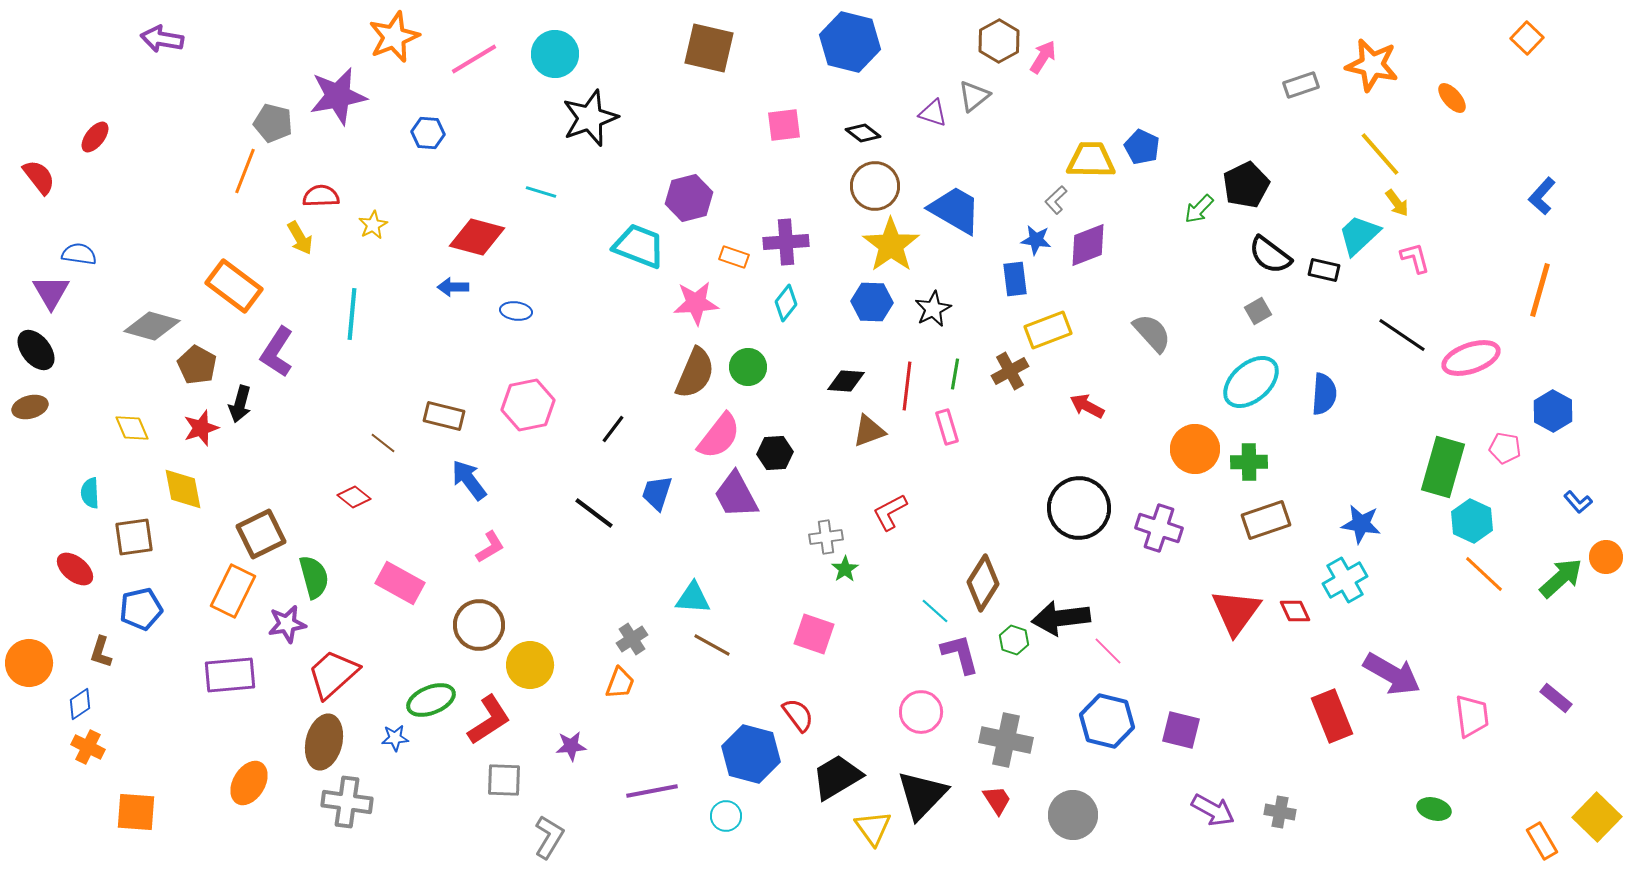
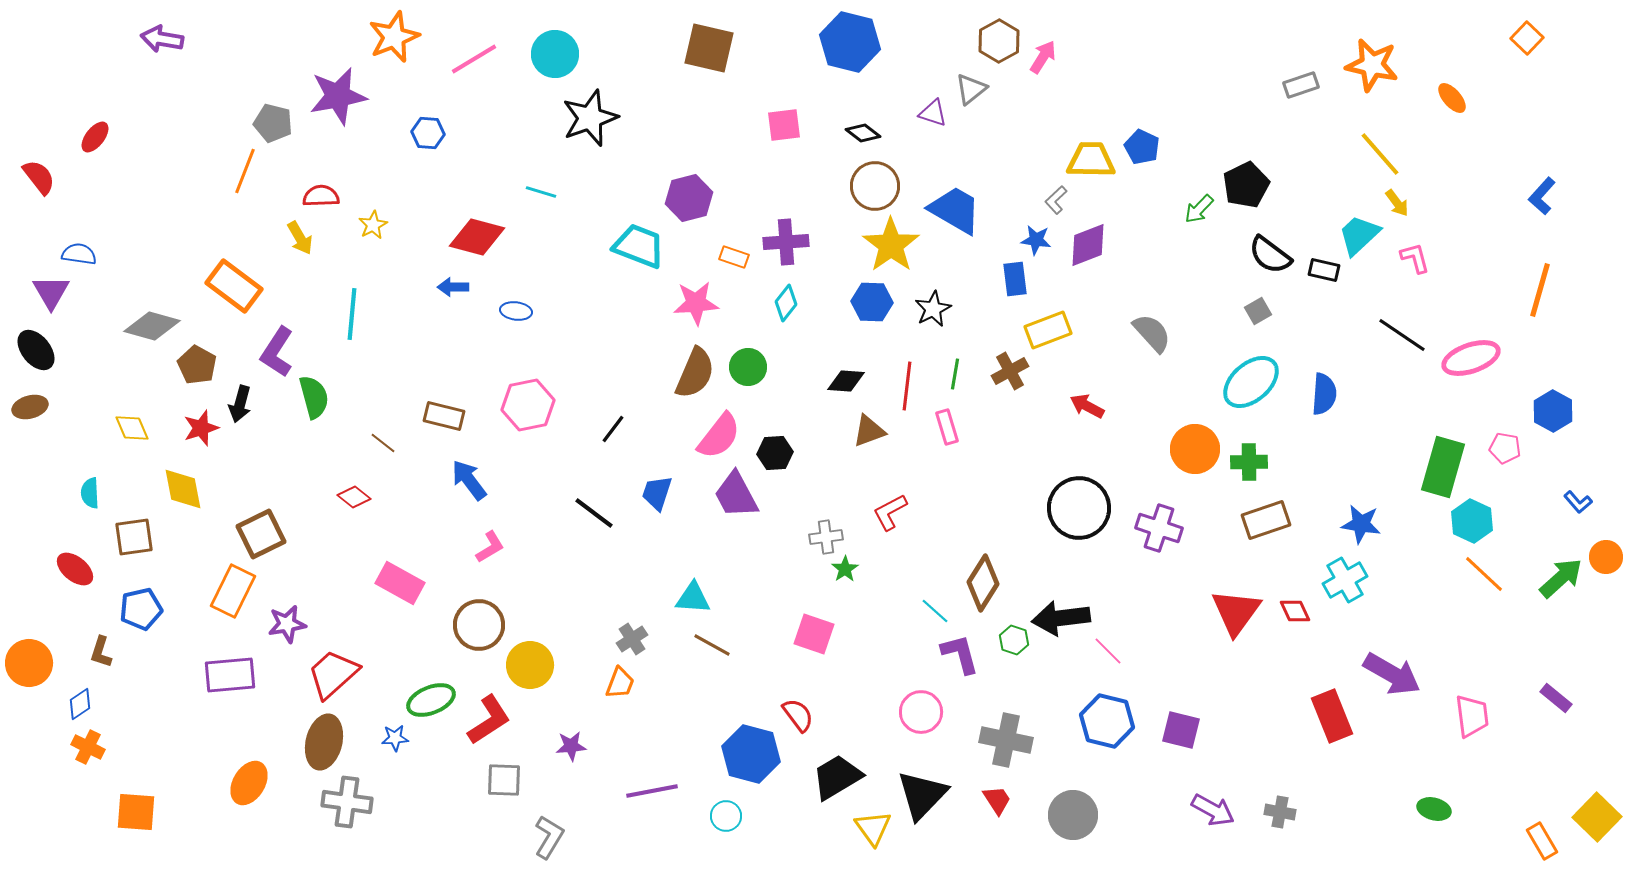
gray triangle at (974, 96): moved 3 px left, 7 px up
green semicircle at (314, 577): moved 180 px up
